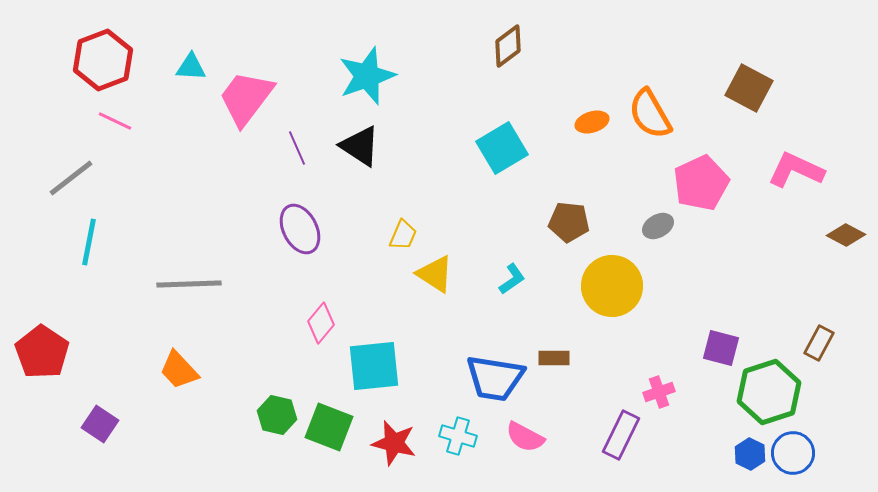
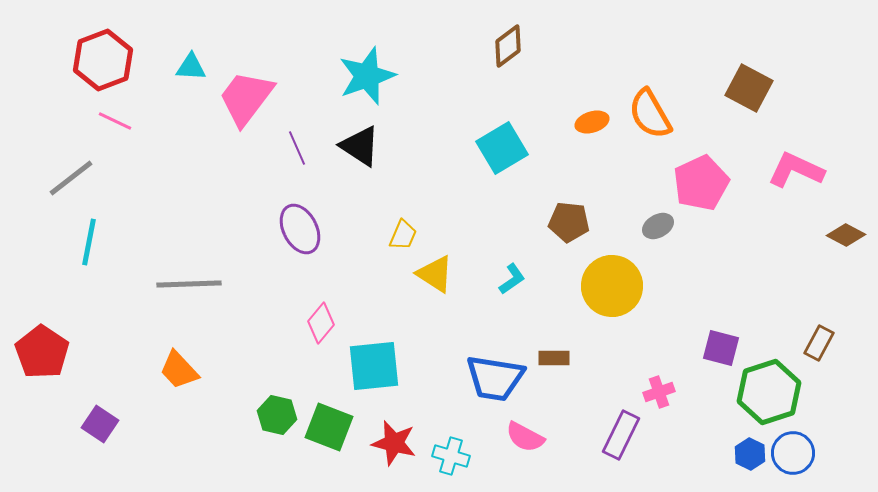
cyan cross at (458, 436): moved 7 px left, 20 px down
